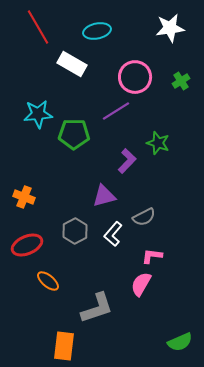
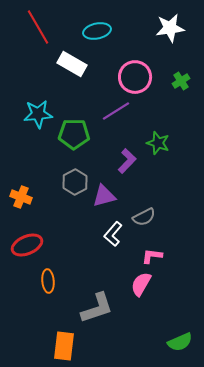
orange cross: moved 3 px left
gray hexagon: moved 49 px up
orange ellipse: rotated 45 degrees clockwise
